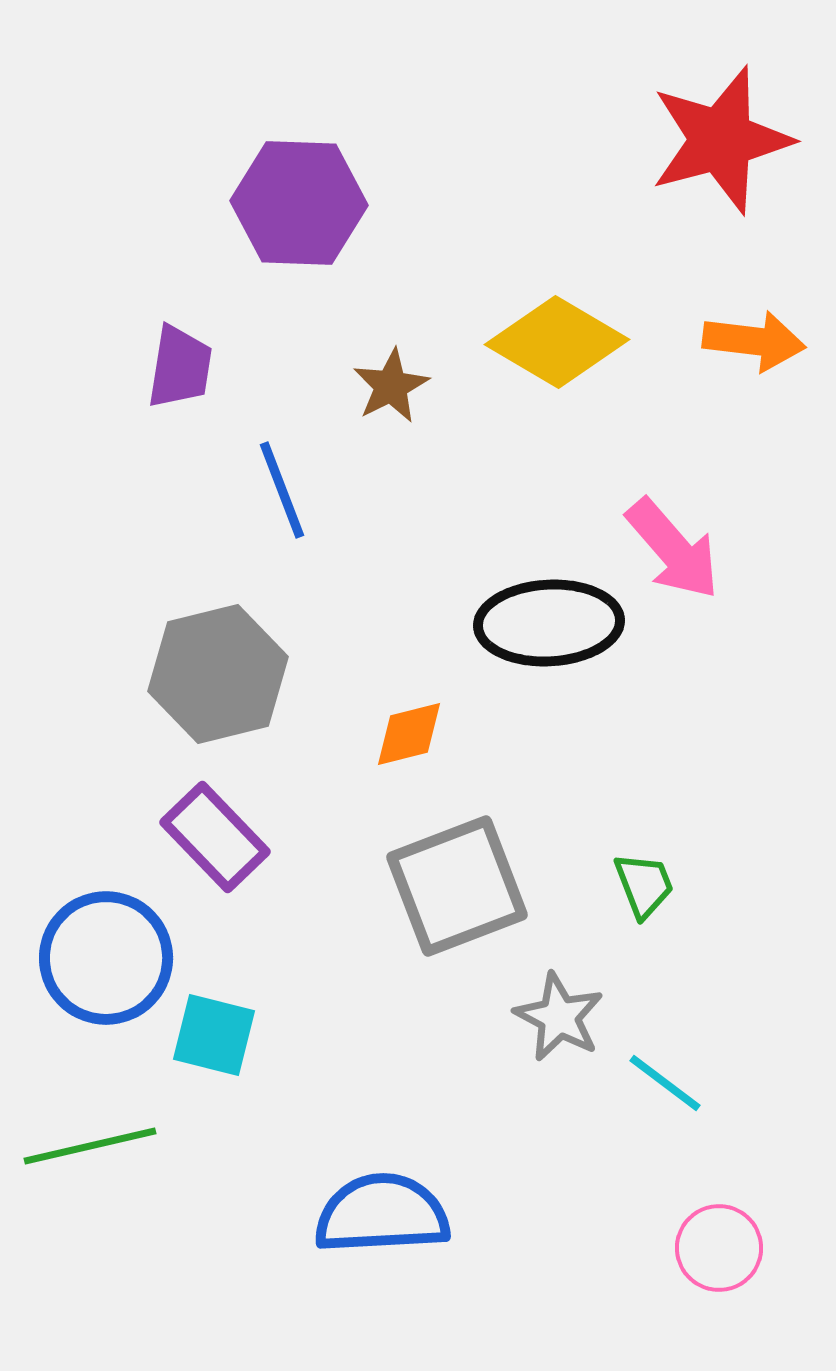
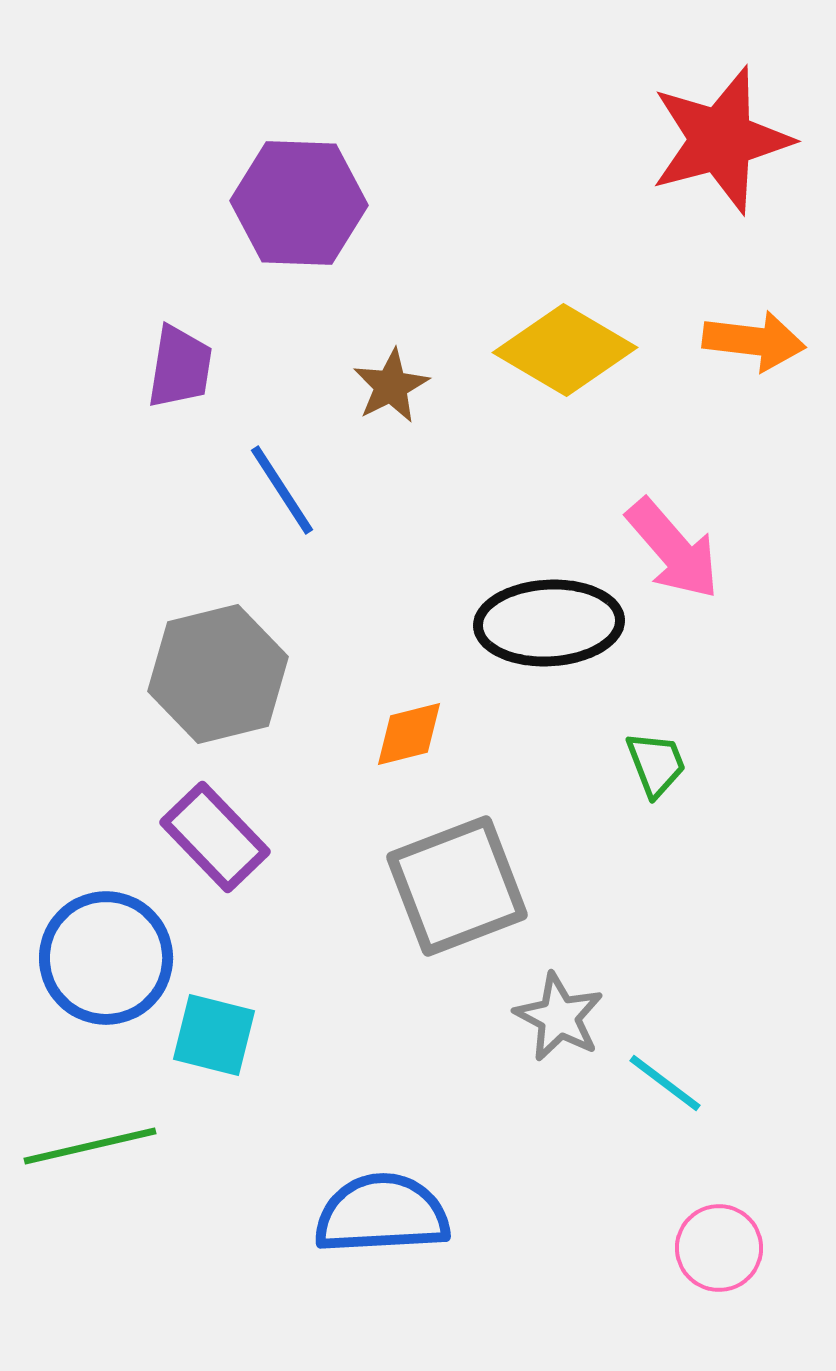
yellow diamond: moved 8 px right, 8 px down
blue line: rotated 12 degrees counterclockwise
green trapezoid: moved 12 px right, 121 px up
